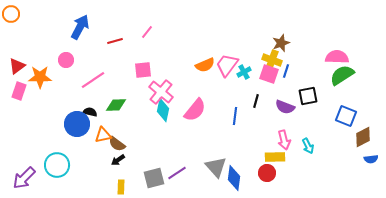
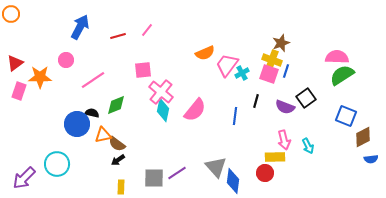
pink line at (147, 32): moved 2 px up
red line at (115, 41): moved 3 px right, 5 px up
orange semicircle at (205, 65): moved 12 px up
red triangle at (17, 66): moved 2 px left, 3 px up
cyan cross at (244, 72): moved 2 px left, 1 px down
black square at (308, 96): moved 2 px left, 2 px down; rotated 24 degrees counterclockwise
green diamond at (116, 105): rotated 20 degrees counterclockwise
black semicircle at (90, 112): moved 2 px right, 1 px down
cyan circle at (57, 165): moved 1 px up
red circle at (267, 173): moved 2 px left
gray square at (154, 178): rotated 15 degrees clockwise
blue diamond at (234, 178): moved 1 px left, 3 px down
